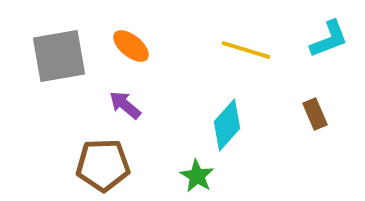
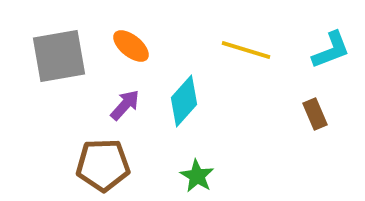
cyan L-shape: moved 2 px right, 11 px down
purple arrow: rotated 92 degrees clockwise
cyan diamond: moved 43 px left, 24 px up
